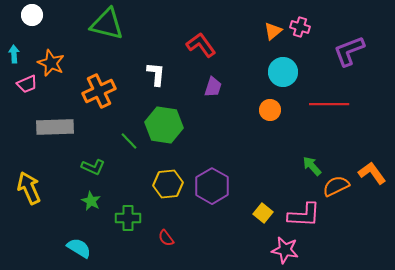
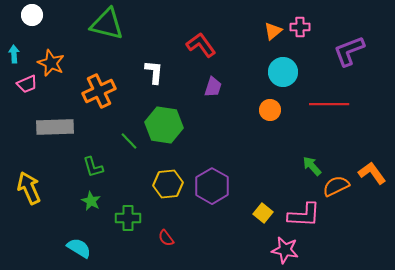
pink cross: rotated 18 degrees counterclockwise
white L-shape: moved 2 px left, 2 px up
green L-shape: rotated 50 degrees clockwise
